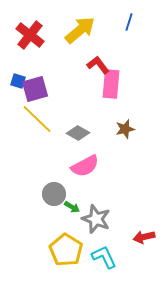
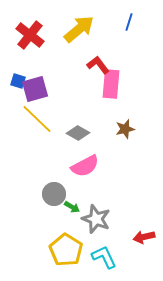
yellow arrow: moved 1 px left, 1 px up
